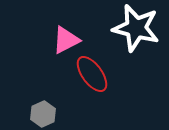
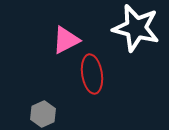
red ellipse: rotated 27 degrees clockwise
